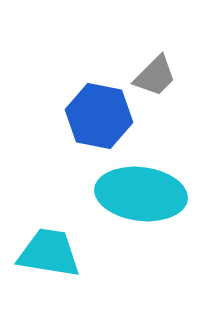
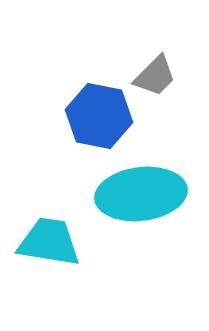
cyan ellipse: rotated 14 degrees counterclockwise
cyan trapezoid: moved 11 px up
